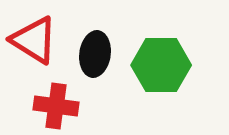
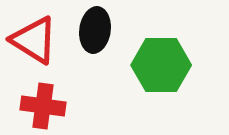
black ellipse: moved 24 px up
red cross: moved 13 px left
